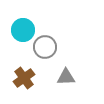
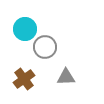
cyan circle: moved 2 px right, 1 px up
brown cross: moved 1 px down
